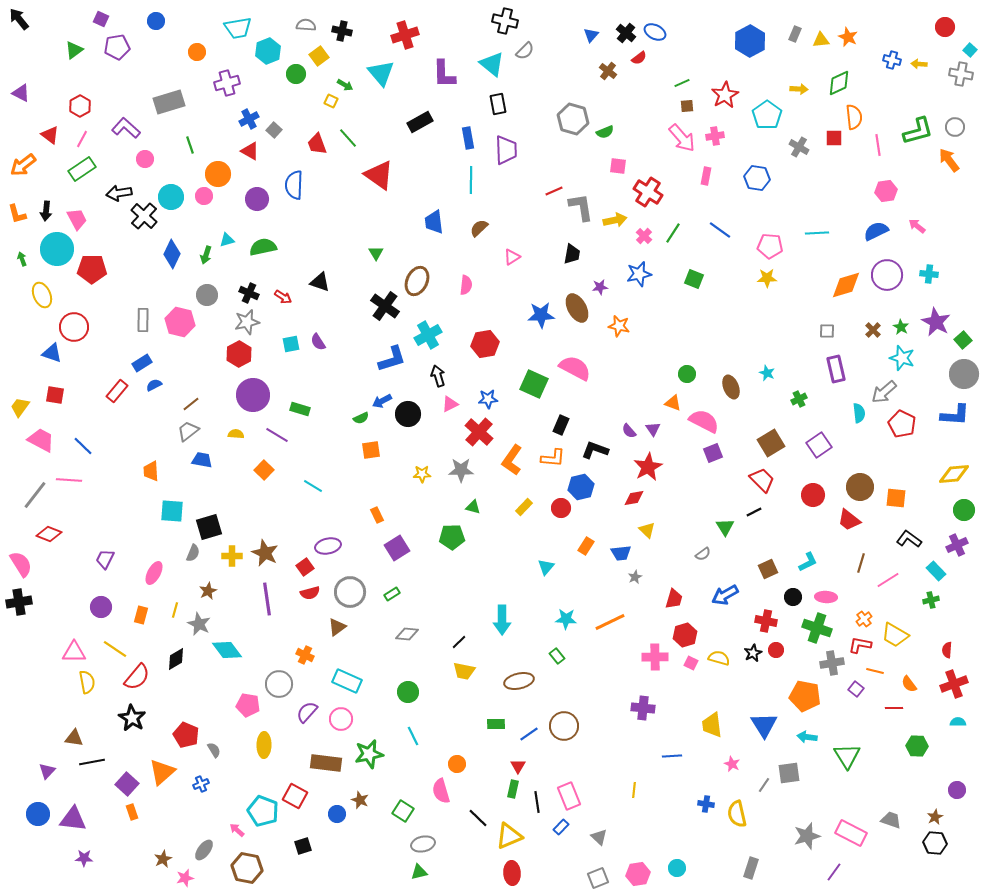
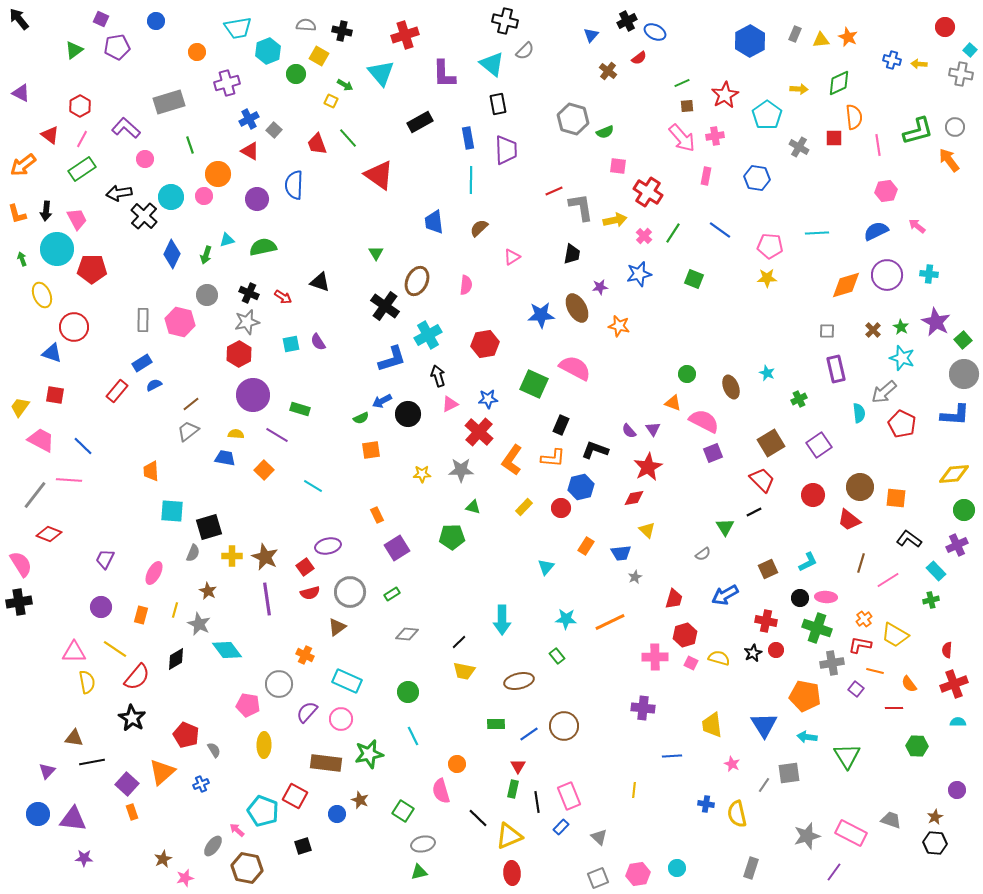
black cross at (626, 33): moved 1 px right, 12 px up; rotated 24 degrees clockwise
yellow square at (319, 56): rotated 24 degrees counterclockwise
blue trapezoid at (202, 460): moved 23 px right, 2 px up
brown star at (265, 553): moved 4 px down
brown star at (208, 591): rotated 18 degrees counterclockwise
black circle at (793, 597): moved 7 px right, 1 px down
gray ellipse at (204, 850): moved 9 px right, 4 px up
